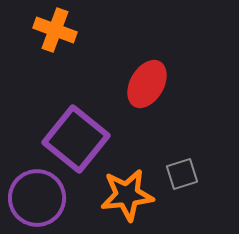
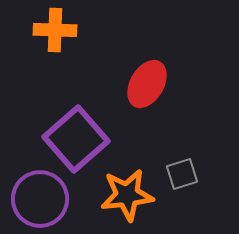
orange cross: rotated 18 degrees counterclockwise
purple square: rotated 10 degrees clockwise
purple circle: moved 3 px right, 1 px down
